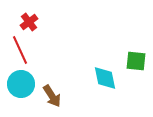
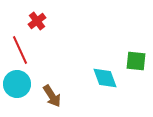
red cross: moved 8 px right, 1 px up
cyan diamond: rotated 8 degrees counterclockwise
cyan circle: moved 4 px left
